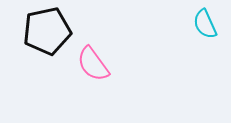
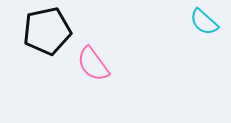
cyan semicircle: moved 1 px left, 2 px up; rotated 24 degrees counterclockwise
